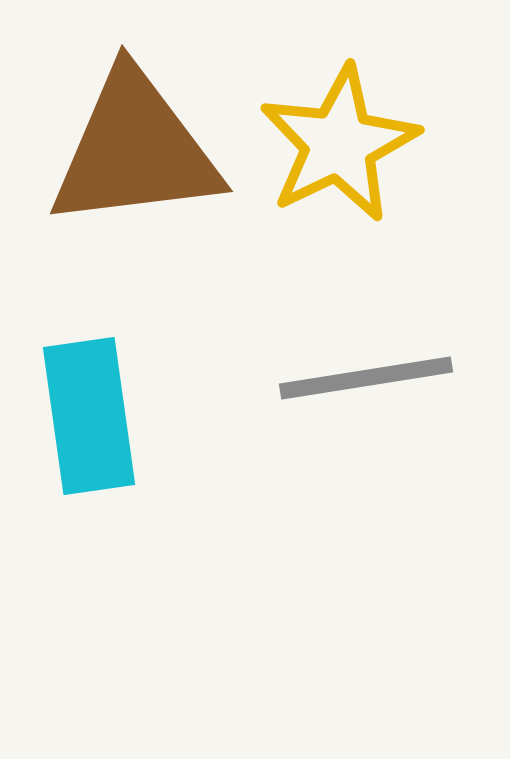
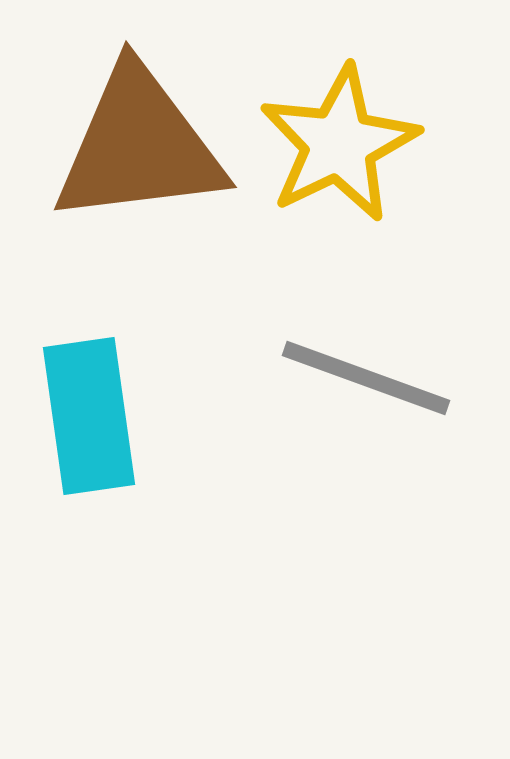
brown triangle: moved 4 px right, 4 px up
gray line: rotated 29 degrees clockwise
